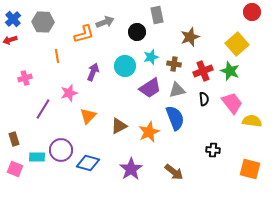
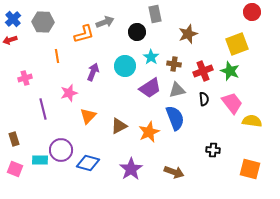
gray rectangle: moved 2 px left, 1 px up
brown star: moved 2 px left, 3 px up
yellow square: rotated 20 degrees clockwise
cyan star: rotated 21 degrees counterclockwise
purple line: rotated 45 degrees counterclockwise
cyan rectangle: moved 3 px right, 3 px down
brown arrow: rotated 18 degrees counterclockwise
